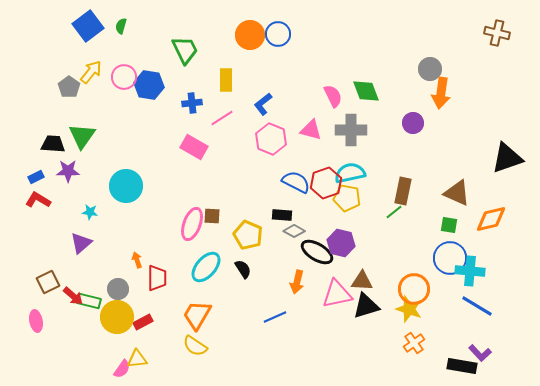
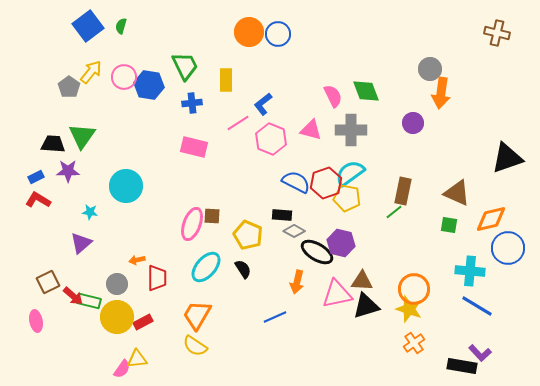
orange circle at (250, 35): moved 1 px left, 3 px up
green trapezoid at (185, 50): moved 16 px down
pink line at (222, 118): moved 16 px right, 5 px down
pink rectangle at (194, 147): rotated 16 degrees counterclockwise
cyan semicircle at (350, 173): rotated 24 degrees counterclockwise
blue circle at (450, 258): moved 58 px right, 10 px up
orange arrow at (137, 260): rotated 84 degrees counterclockwise
gray circle at (118, 289): moved 1 px left, 5 px up
